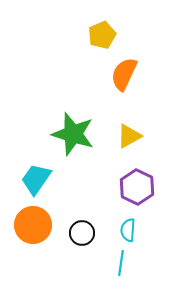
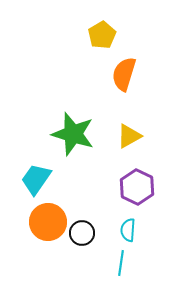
yellow pentagon: rotated 8 degrees counterclockwise
orange semicircle: rotated 8 degrees counterclockwise
orange circle: moved 15 px right, 3 px up
